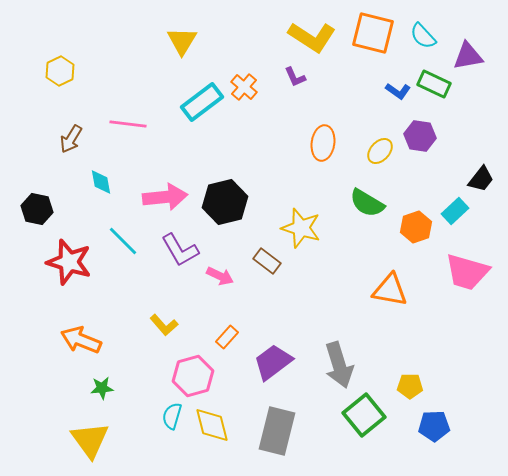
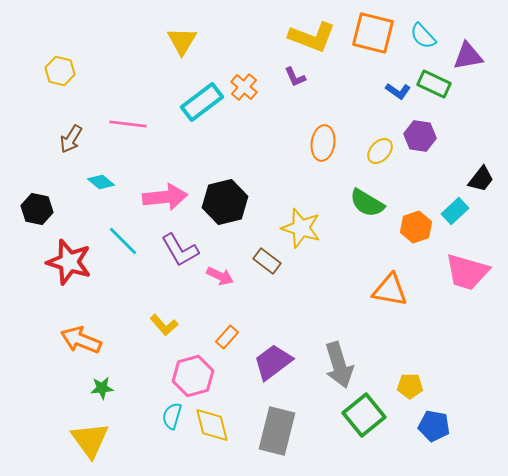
yellow L-shape at (312, 37): rotated 12 degrees counterclockwise
yellow hexagon at (60, 71): rotated 20 degrees counterclockwise
cyan diamond at (101, 182): rotated 40 degrees counterclockwise
blue pentagon at (434, 426): rotated 12 degrees clockwise
